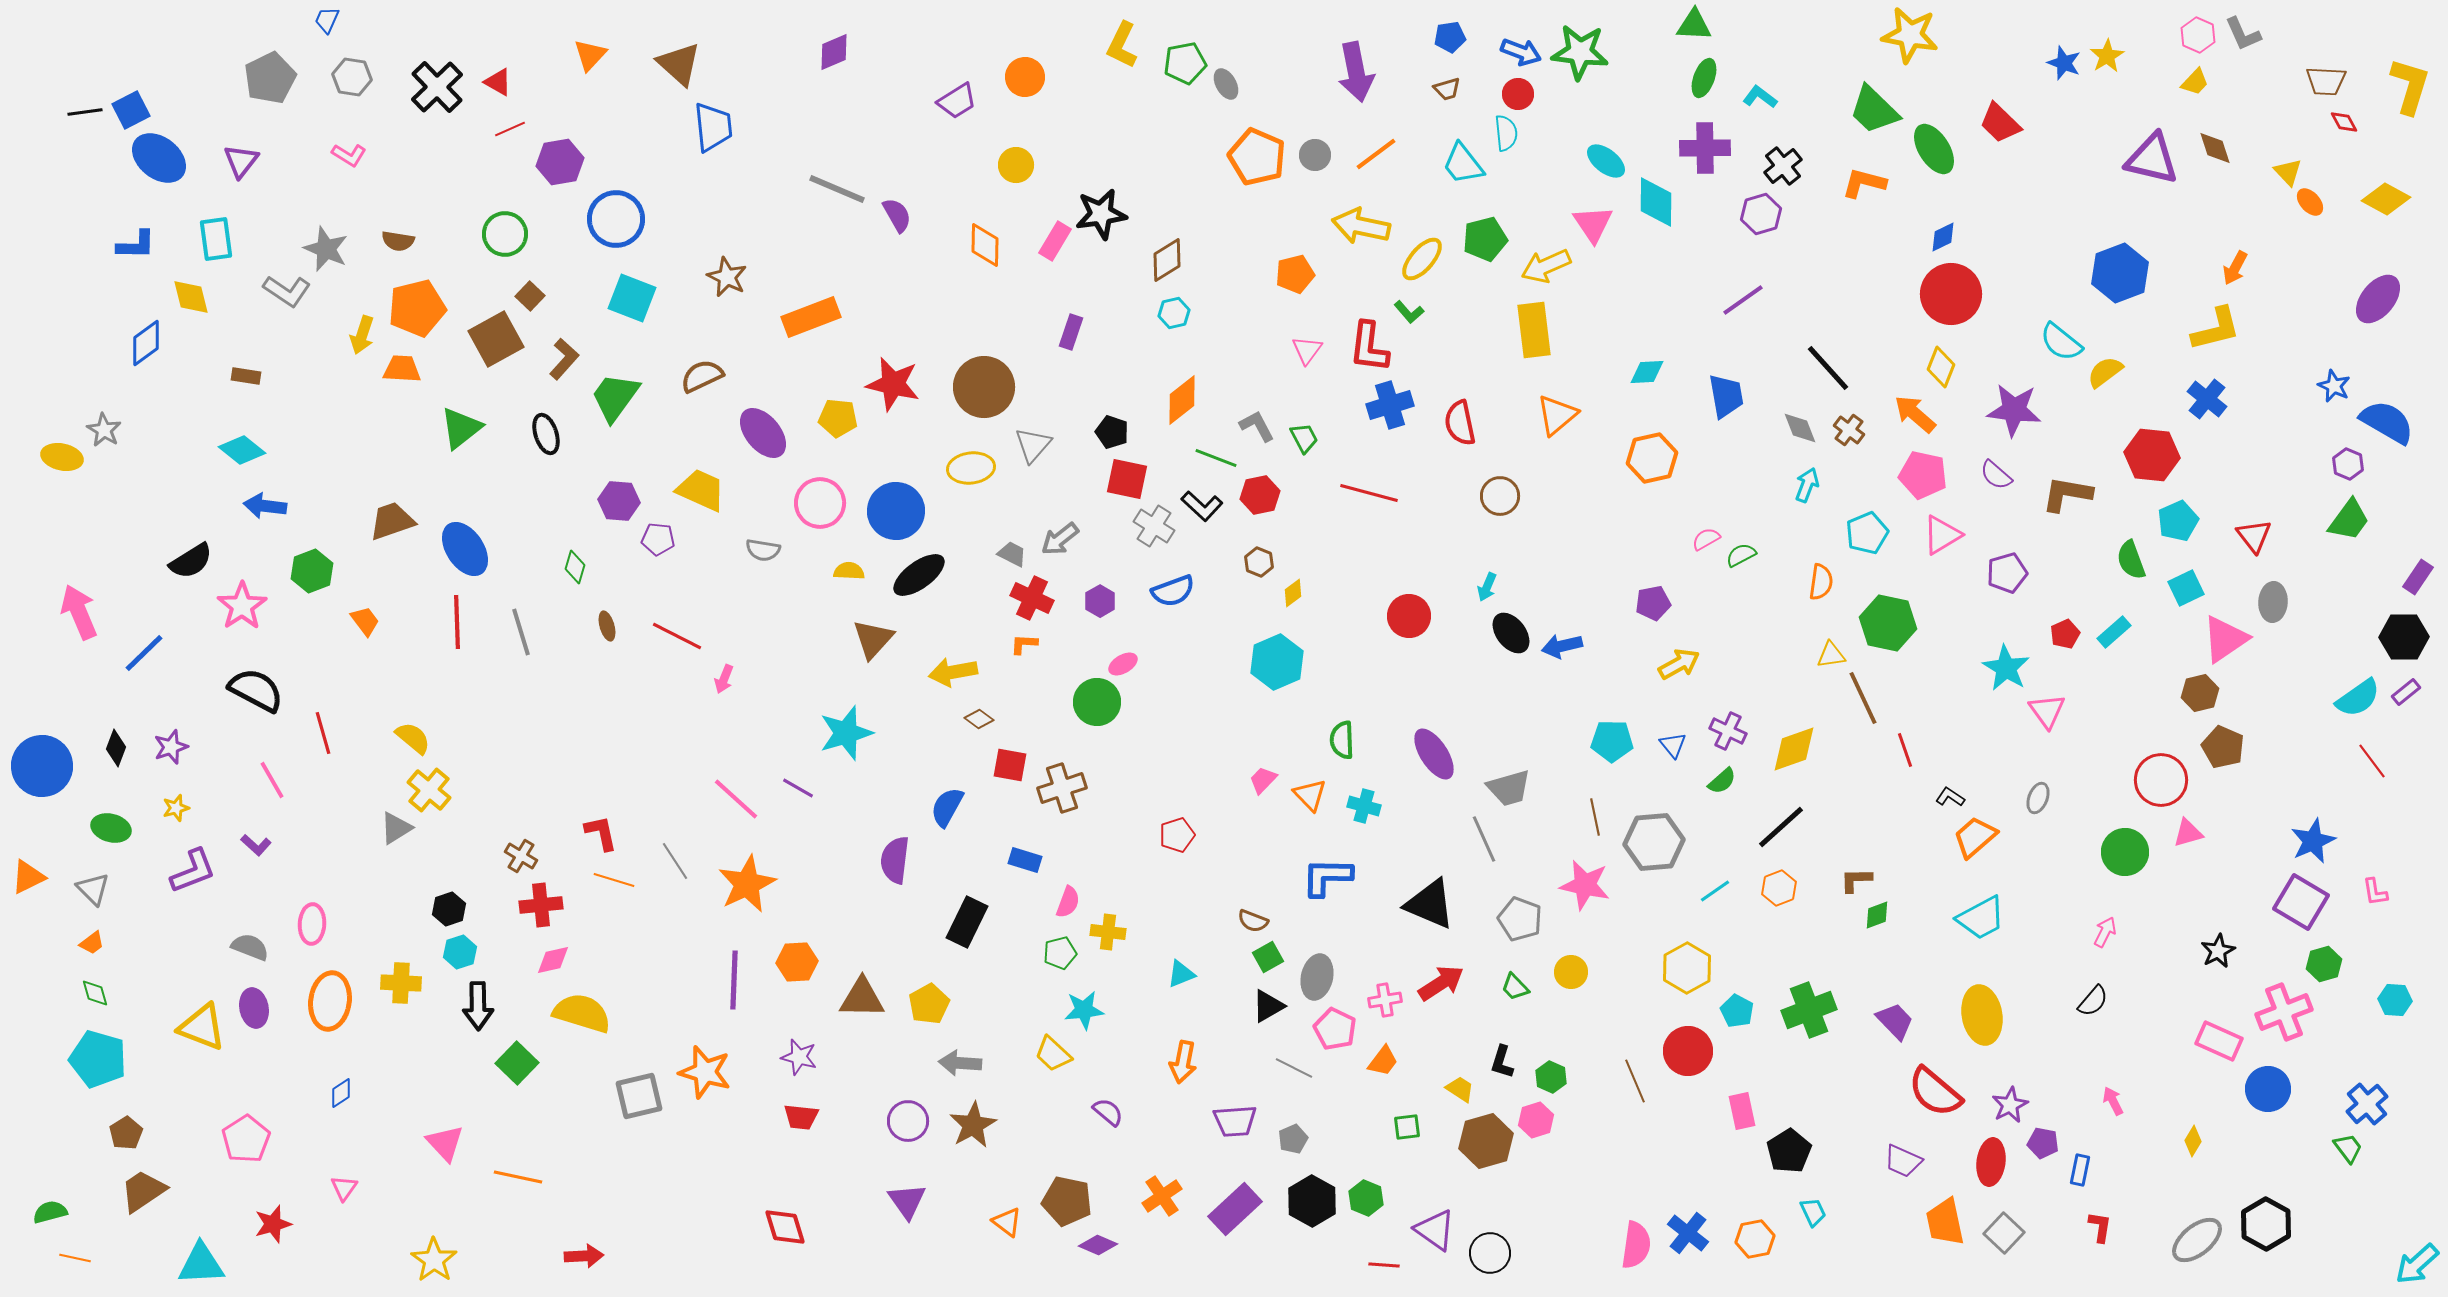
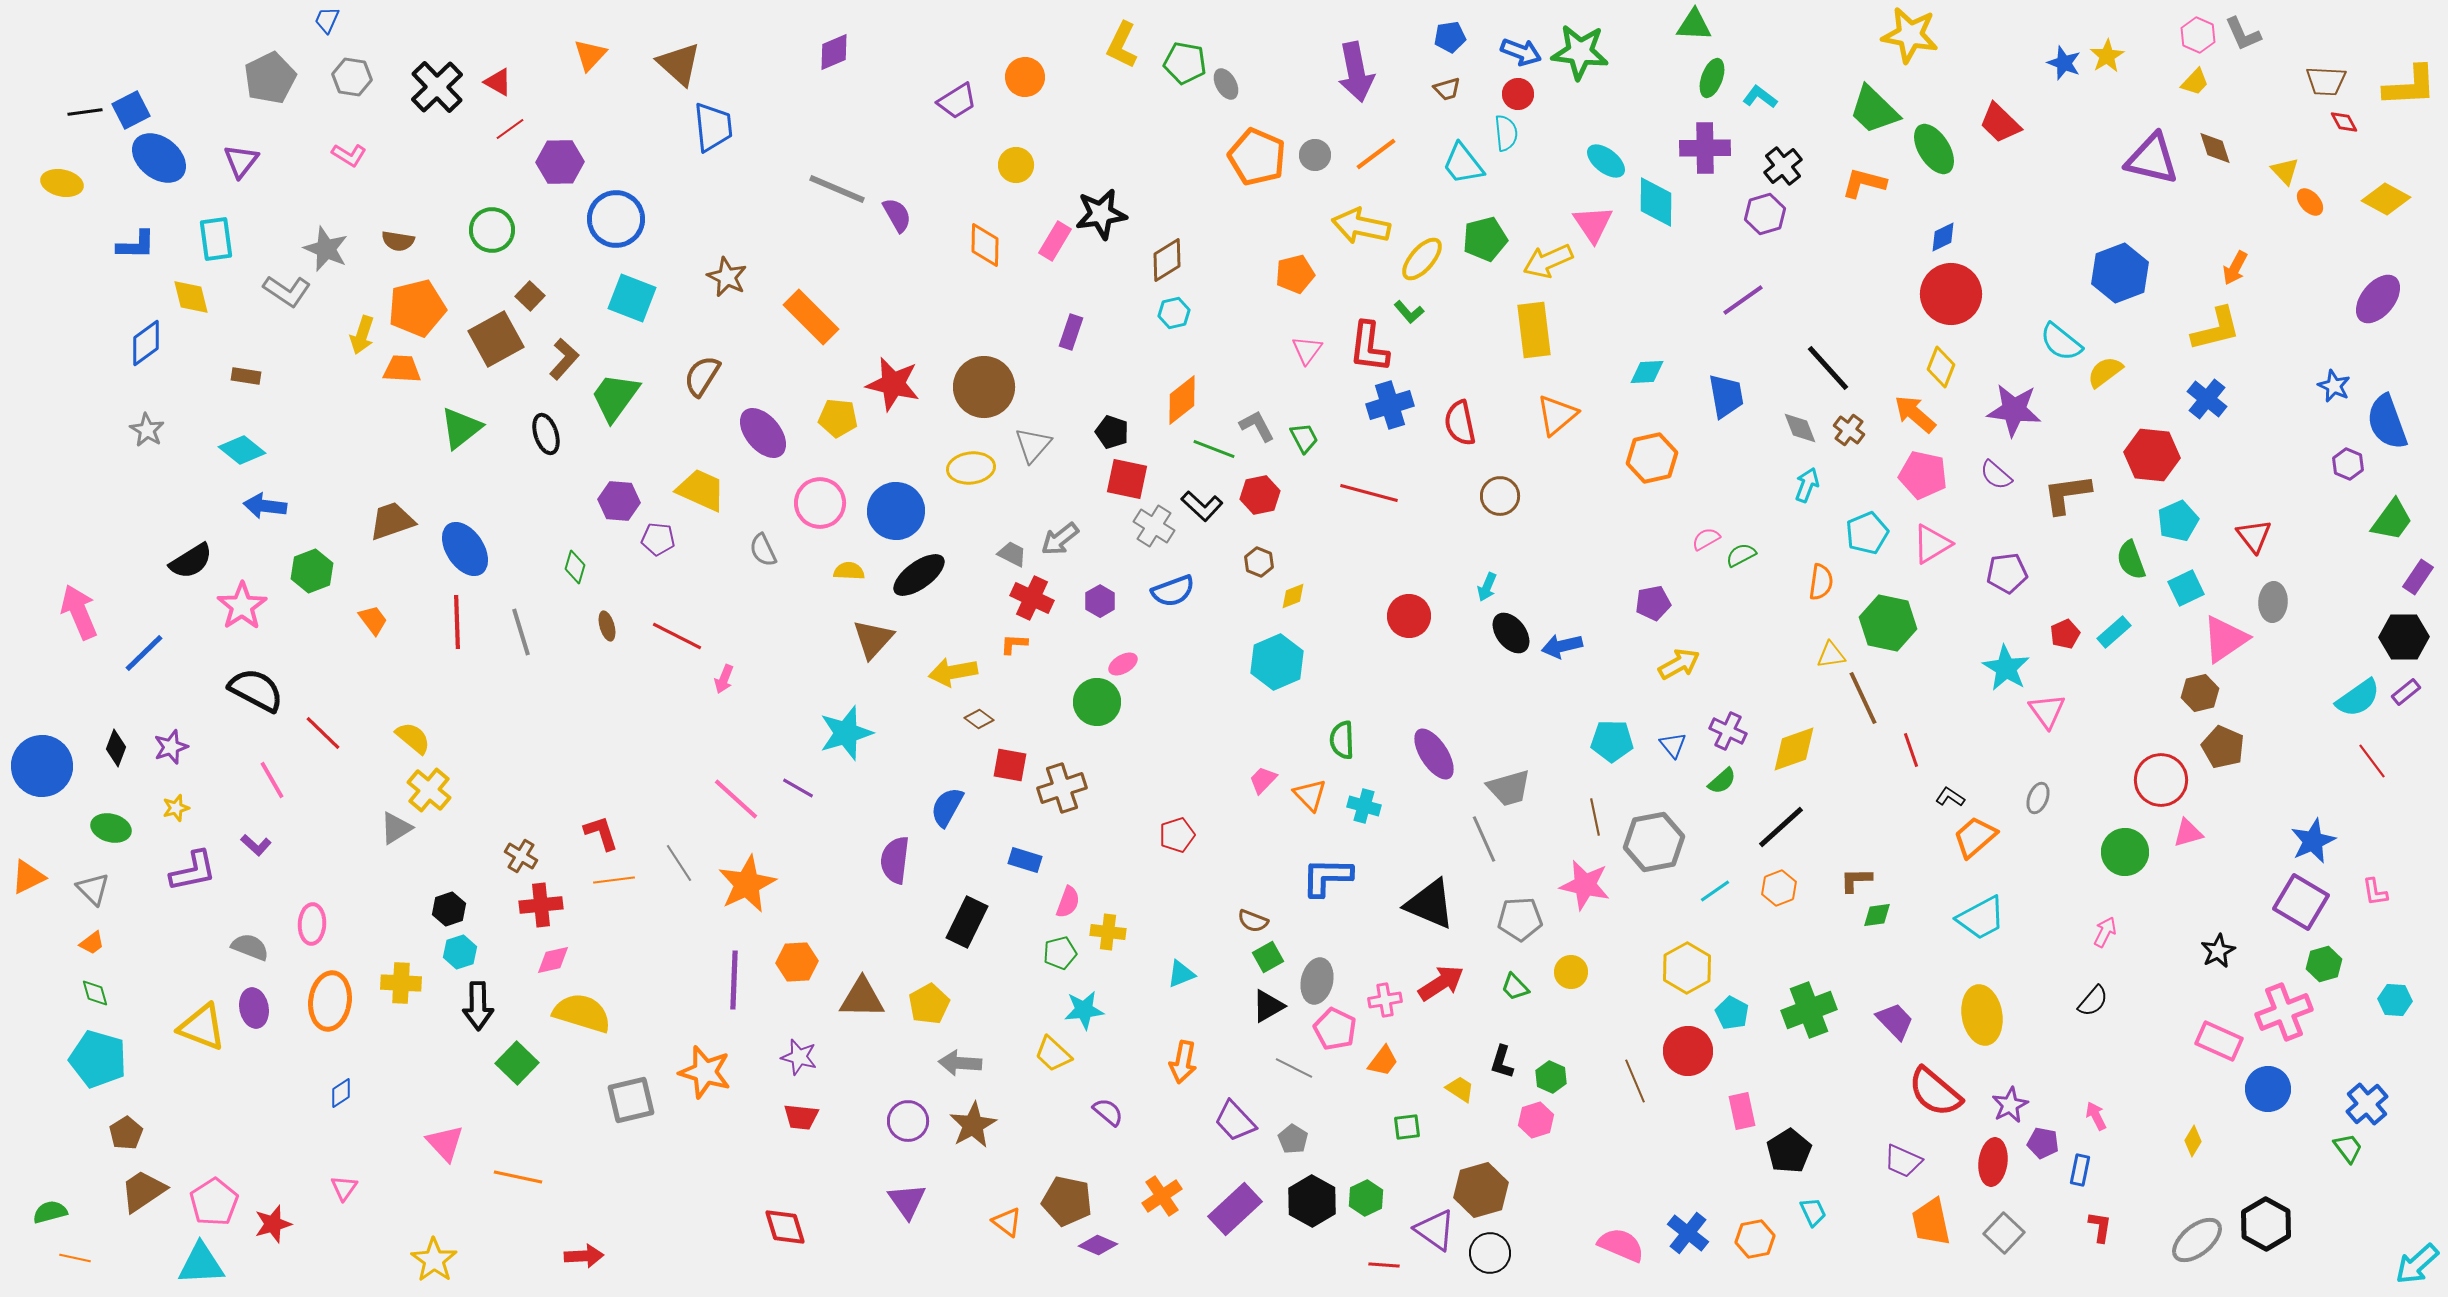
green pentagon at (1185, 63): rotated 21 degrees clockwise
green ellipse at (1704, 78): moved 8 px right
yellow L-shape at (2410, 86): rotated 70 degrees clockwise
red line at (510, 129): rotated 12 degrees counterclockwise
purple hexagon at (560, 162): rotated 9 degrees clockwise
yellow triangle at (2288, 172): moved 3 px left, 1 px up
purple hexagon at (1761, 214): moved 4 px right
green circle at (505, 234): moved 13 px left, 4 px up
yellow arrow at (1546, 266): moved 2 px right, 5 px up
orange rectangle at (811, 317): rotated 66 degrees clockwise
brown semicircle at (702, 376): rotated 33 degrees counterclockwise
blue semicircle at (2387, 422): rotated 140 degrees counterclockwise
gray star at (104, 430): moved 43 px right
yellow ellipse at (62, 457): moved 274 px up
green line at (1216, 458): moved 2 px left, 9 px up
brown L-shape at (2067, 494): rotated 18 degrees counterclockwise
green trapezoid at (2349, 520): moved 43 px right
pink triangle at (1942, 535): moved 10 px left, 9 px down
gray semicircle at (763, 550): rotated 56 degrees clockwise
purple pentagon at (2007, 573): rotated 9 degrees clockwise
yellow diamond at (1293, 593): moved 3 px down; rotated 16 degrees clockwise
orange trapezoid at (365, 621): moved 8 px right, 1 px up
orange L-shape at (1024, 644): moved 10 px left
red line at (323, 733): rotated 30 degrees counterclockwise
red line at (1905, 750): moved 6 px right
red L-shape at (601, 833): rotated 6 degrees counterclockwise
gray hexagon at (1654, 842): rotated 6 degrees counterclockwise
gray line at (675, 861): moved 4 px right, 2 px down
purple L-shape at (193, 871): rotated 9 degrees clockwise
orange line at (614, 880): rotated 24 degrees counterclockwise
green diamond at (1877, 915): rotated 12 degrees clockwise
gray pentagon at (1520, 919): rotated 24 degrees counterclockwise
gray ellipse at (1317, 977): moved 4 px down
cyan pentagon at (1737, 1011): moved 5 px left, 2 px down
gray square at (639, 1096): moved 8 px left, 4 px down
pink arrow at (2113, 1101): moved 17 px left, 15 px down
purple trapezoid at (1235, 1121): rotated 51 degrees clockwise
pink pentagon at (246, 1139): moved 32 px left, 63 px down
gray pentagon at (1293, 1139): rotated 16 degrees counterclockwise
brown hexagon at (1486, 1141): moved 5 px left, 49 px down
red ellipse at (1991, 1162): moved 2 px right
green hexagon at (1366, 1198): rotated 12 degrees clockwise
orange trapezoid at (1945, 1222): moved 14 px left
pink semicircle at (1636, 1245): moved 15 px left; rotated 75 degrees counterclockwise
